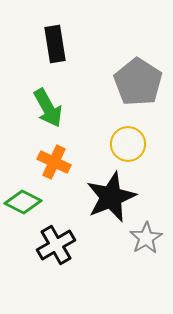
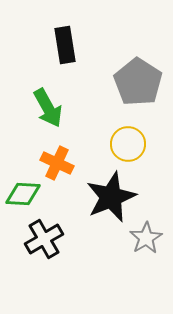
black rectangle: moved 10 px right, 1 px down
orange cross: moved 3 px right, 1 px down
green diamond: moved 8 px up; rotated 24 degrees counterclockwise
black cross: moved 12 px left, 6 px up
